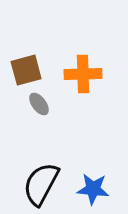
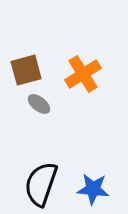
orange cross: rotated 30 degrees counterclockwise
gray ellipse: rotated 15 degrees counterclockwise
black semicircle: rotated 9 degrees counterclockwise
